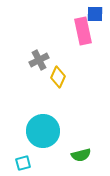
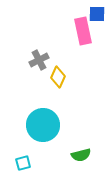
blue square: moved 2 px right
cyan circle: moved 6 px up
